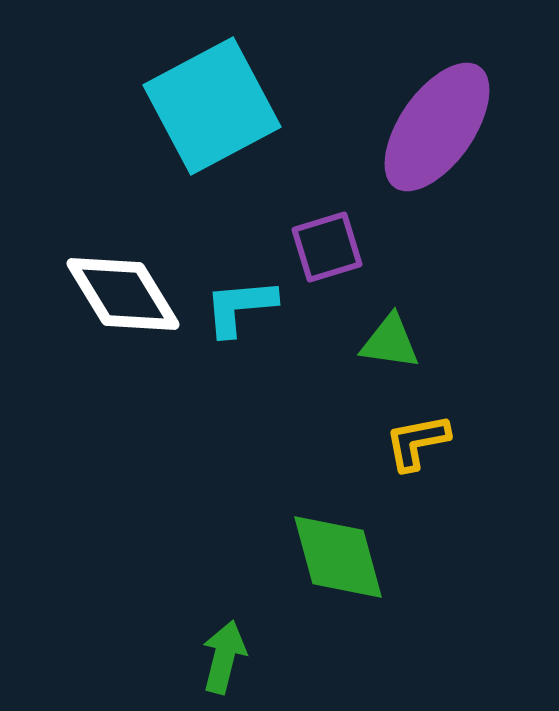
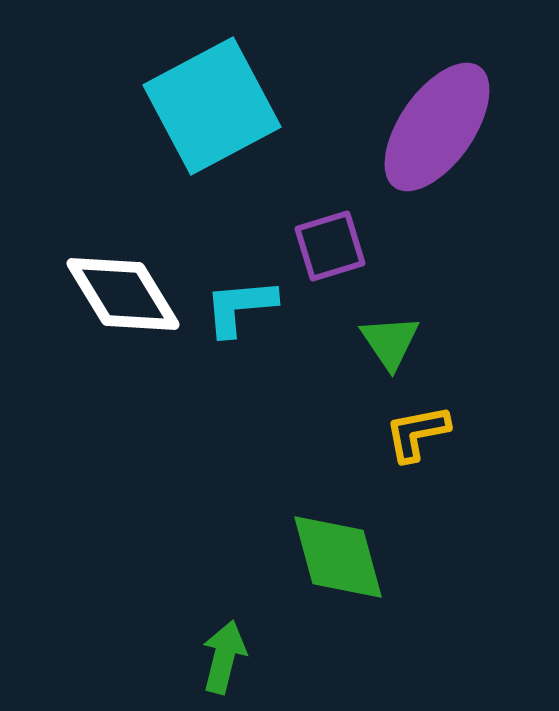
purple square: moved 3 px right, 1 px up
green triangle: rotated 48 degrees clockwise
yellow L-shape: moved 9 px up
